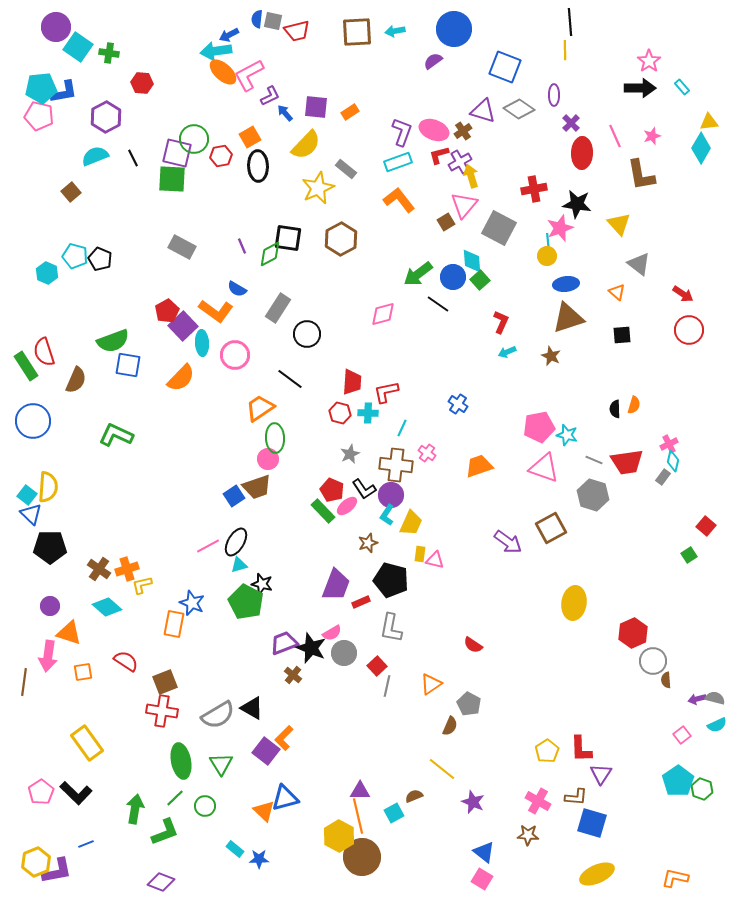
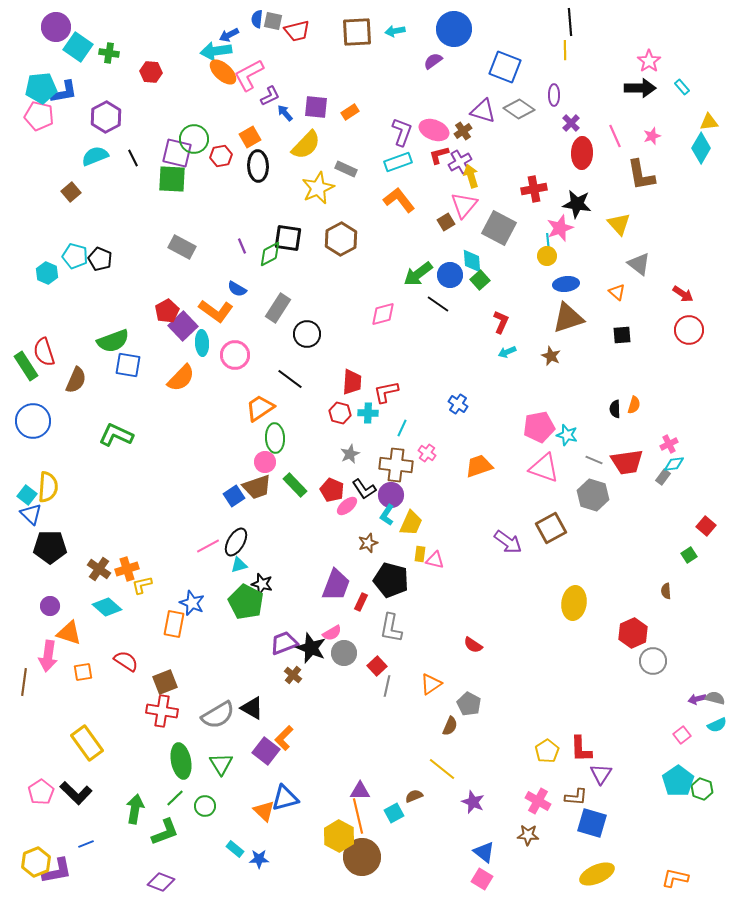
red hexagon at (142, 83): moved 9 px right, 11 px up
gray rectangle at (346, 169): rotated 15 degrees counterclockwise
blue circle at (453, 277): moved 3 px left, 2 px up
pink circle at (268, 459): moved 3 px left, 3 px down
cyan diamond at (673, 461): moved 1 px right, 3 px down; rotated 70 degrees clockwise
green rectangle at (323, 511): moved 28 px left, 26 px up
red rectangle at (361, 602): rotated 42 degrees counterclockwise
brown semicircle at (666, 680): moved 89 px up
